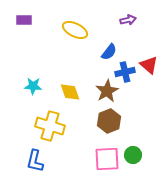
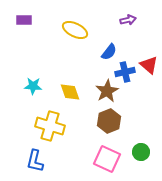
green circle: moved 8 px right, 3 px up
pink square: rotated 28 degrees clockwise
